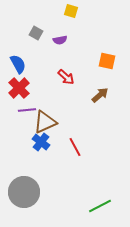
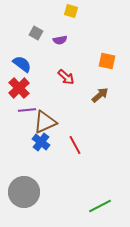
blue semicircle: moved 4 px right; rotated 24 degrees counterclockwise
red line: moved 2 px up
